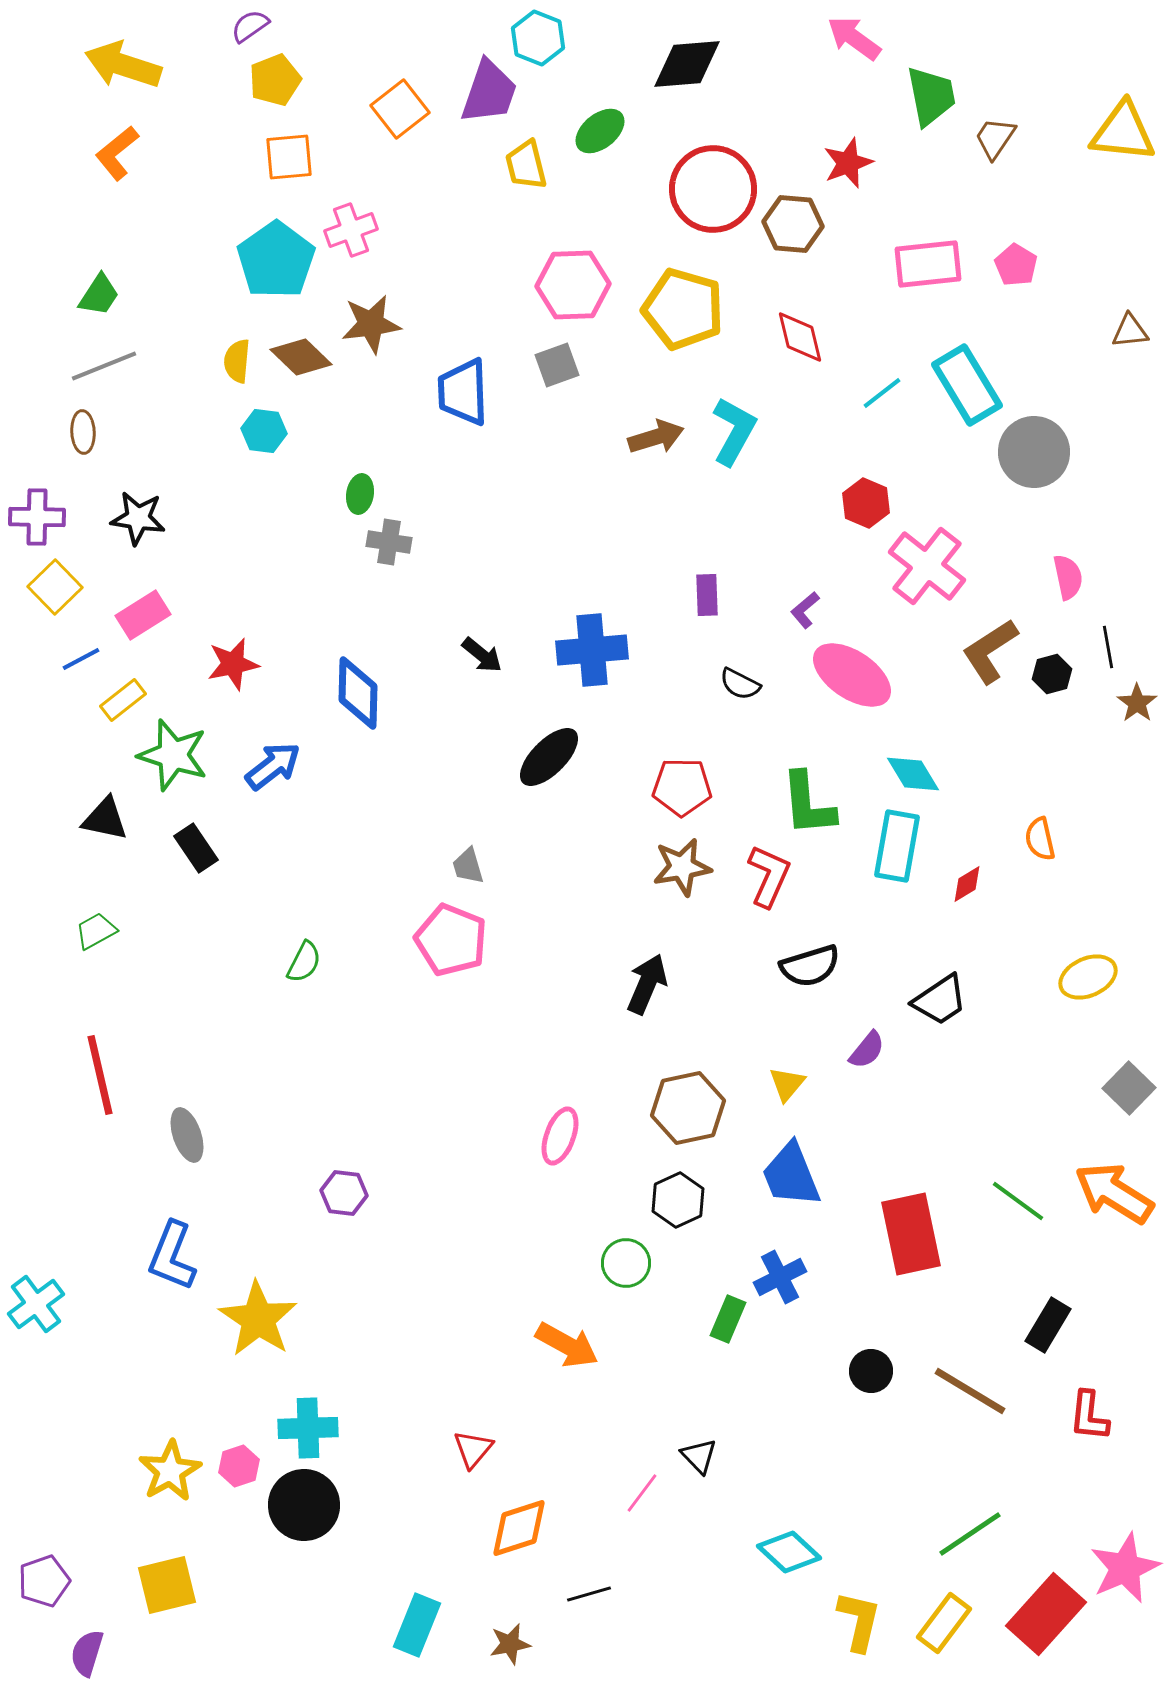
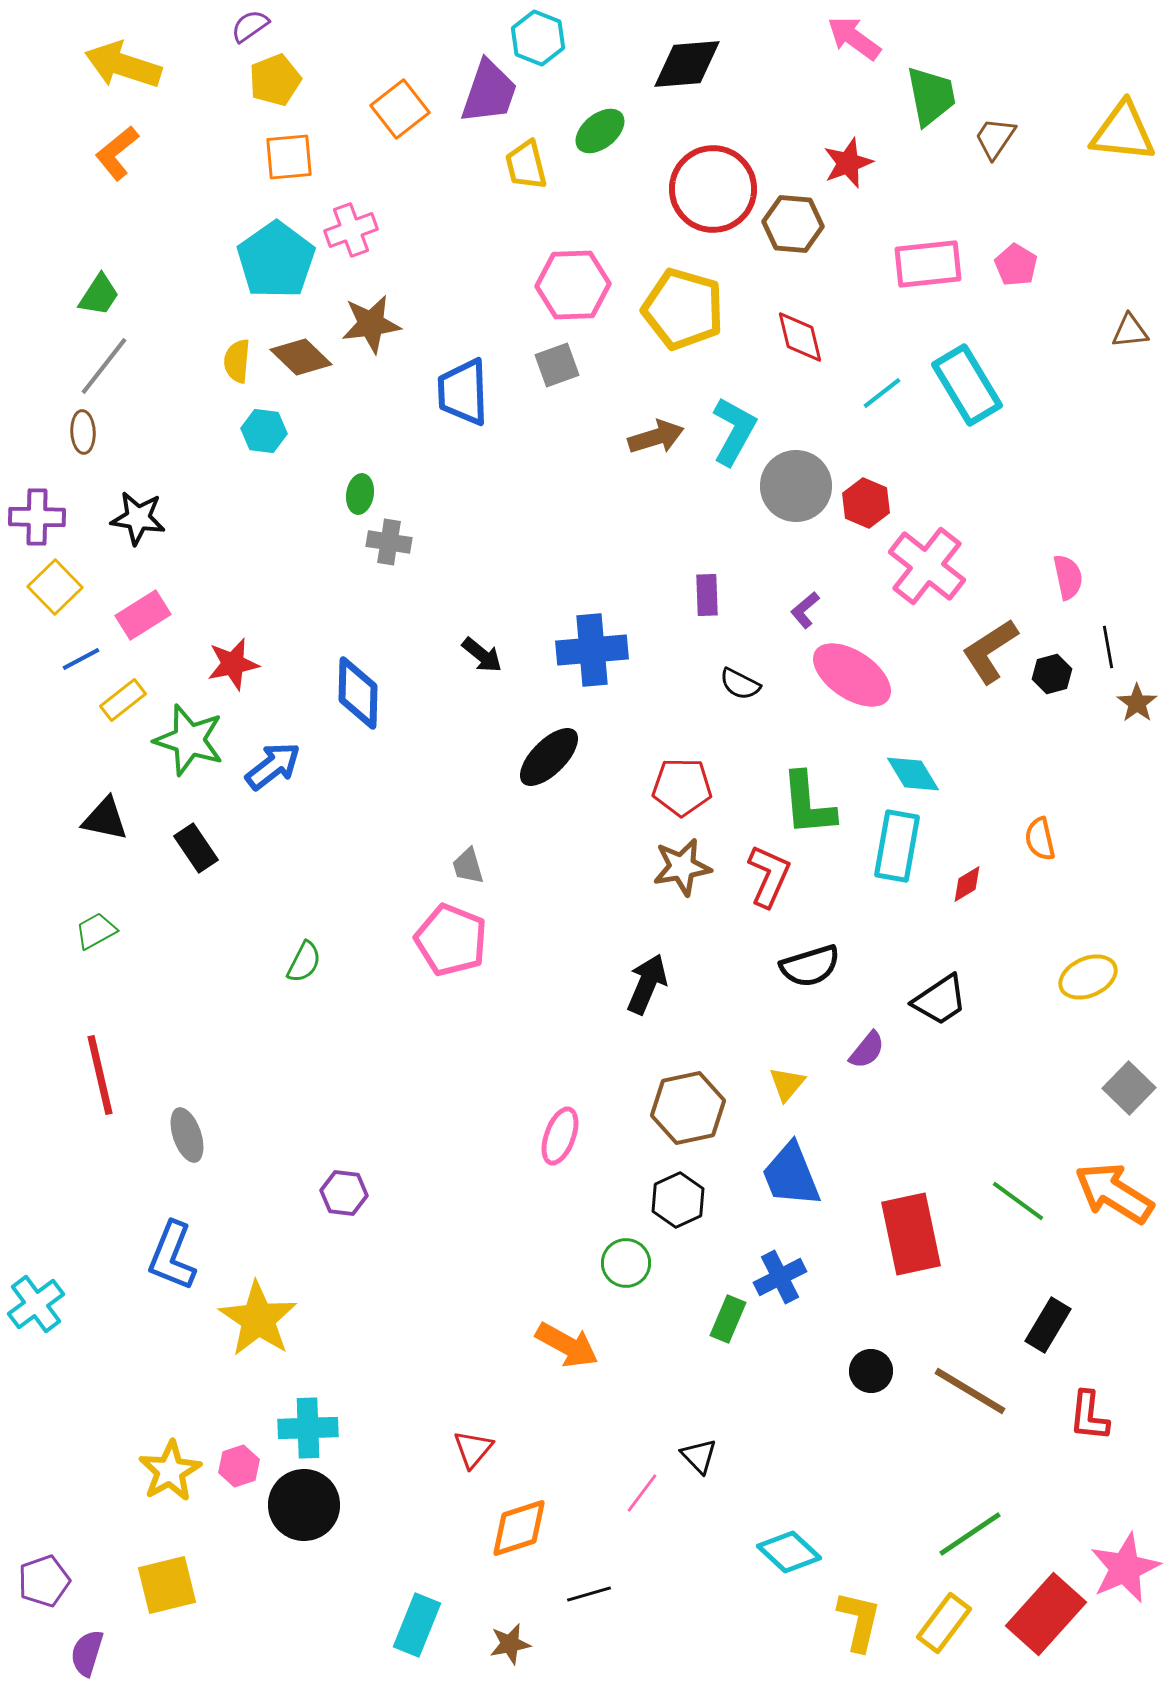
gray line at (104, 366): rotated 30 degrees counterclockwise
gray circle at (1034, 452): moved 238 px left, 34 px down
green star at (173, 755): moved 16 px right, 15 px up
